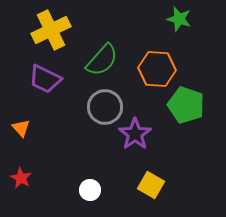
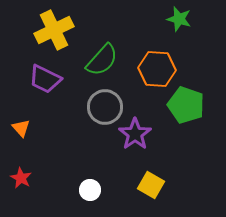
yellow cross: moved 3 px right
